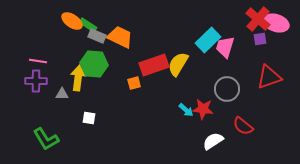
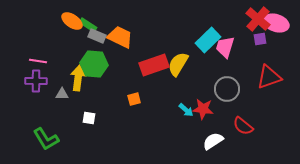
orange square: moved 16 px down
